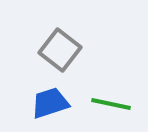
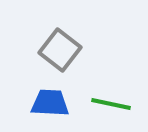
blue trapezoid: rotated 21 degrees clockwise
